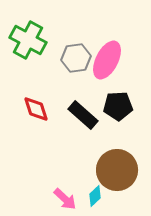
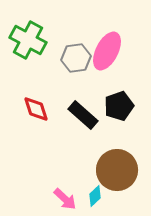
pink ellipse: moved 9 px up
black pentagon: moved 1 px right; rotated 16 degrees counterclockwise
